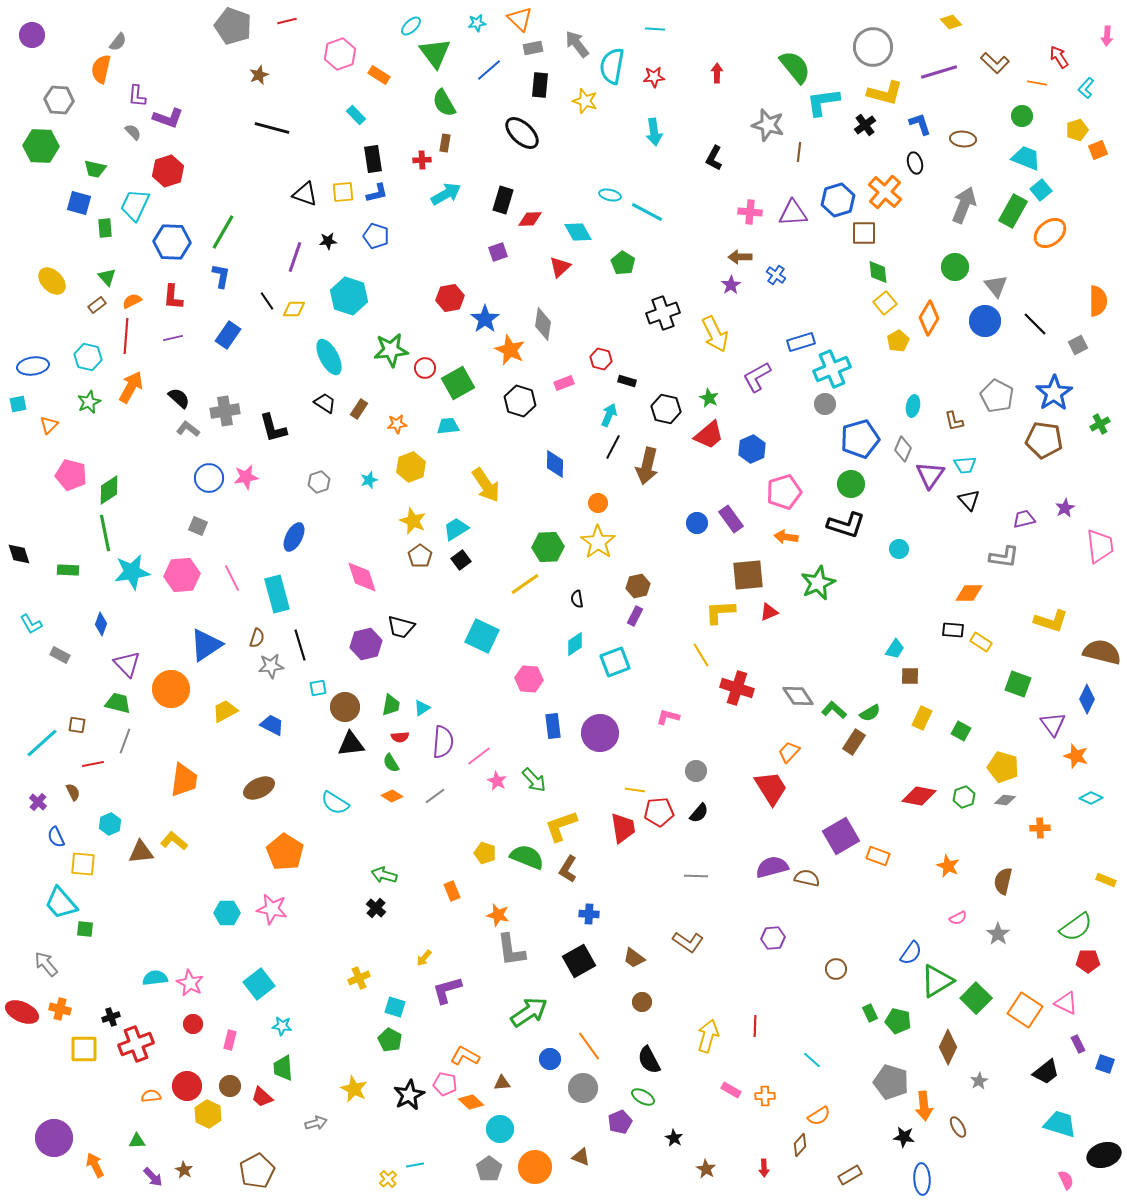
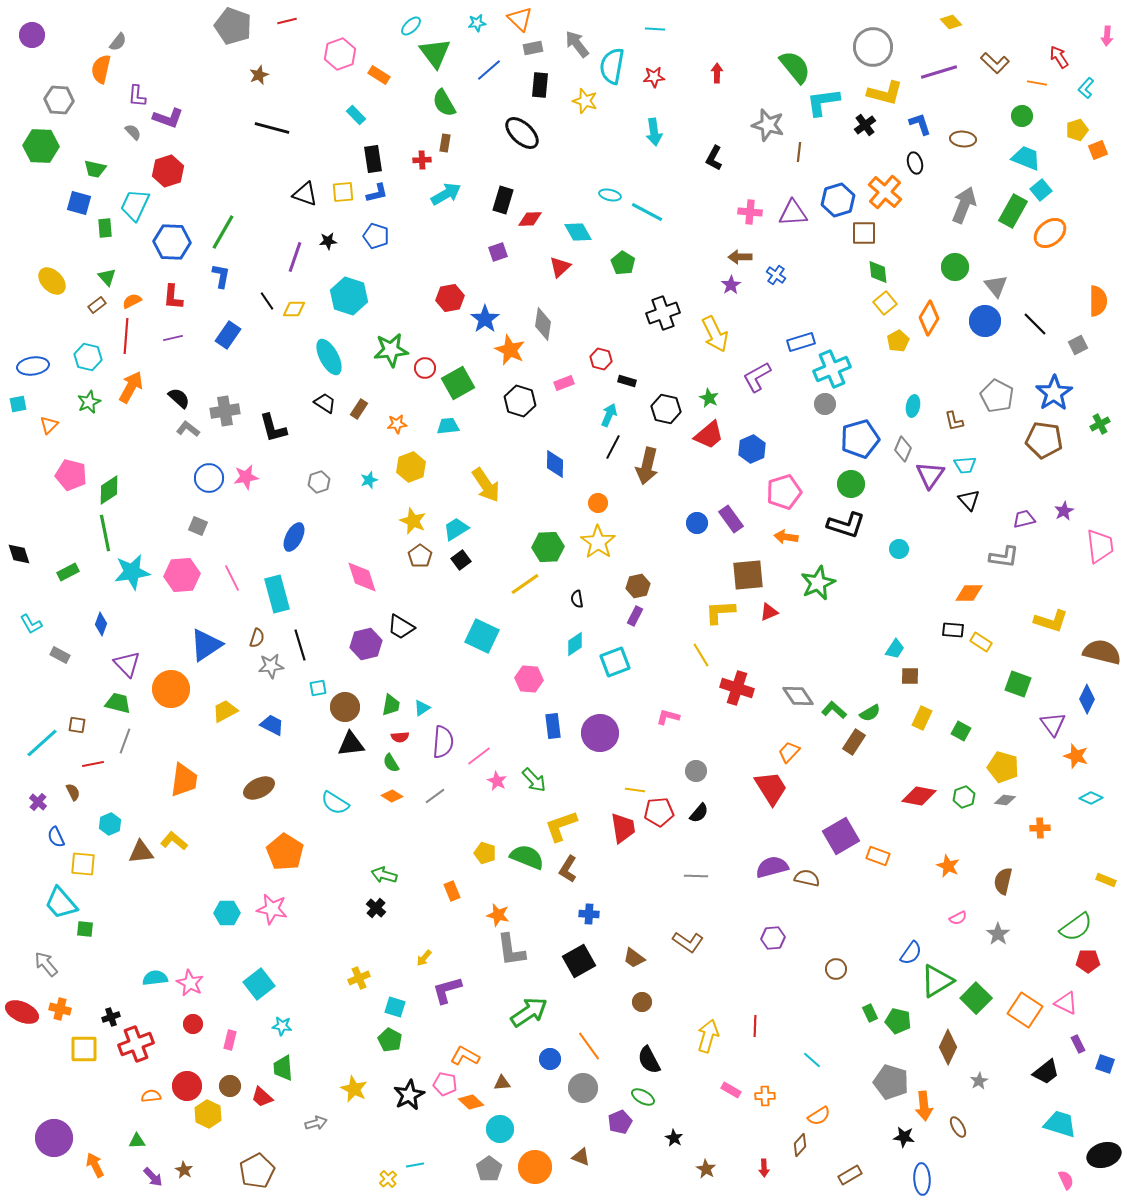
purple star at (1065, 508): moved 1 px left, 3 px down
green rectangle at (68, 570): moved 2 px down; rotated 30 degrees counterclockwise
black trapezoid at (401, 627): rotated 16 degrees clockwise
